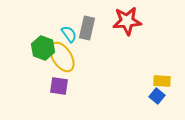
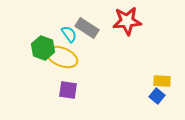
gray rectangle: rotated 70 degrees counterclockwise
yellow ellipse: rotated 36 degrees counterclockwise
purple square: moved 9 px right, 4 px down
